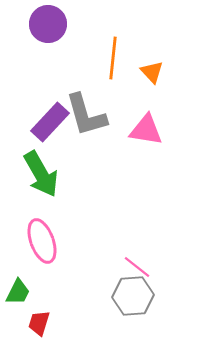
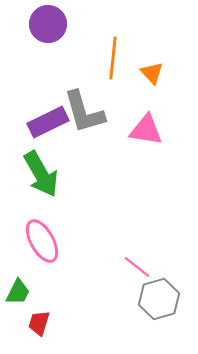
orange triangle: moved 1 px down
gray L-shape: moved 2 px left, 3 px up
purple rectangle: moved 2 px left; rotated 21 degrees clockwise
pink ellipse: rotated 9 degrees counterclockwise
gray hexagon: moved 26 px right, 3 px down; rotated 12 degrees counterclockwise
